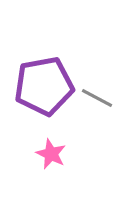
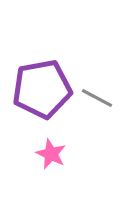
purple pentagon: moved 2 px left, 3 px down
